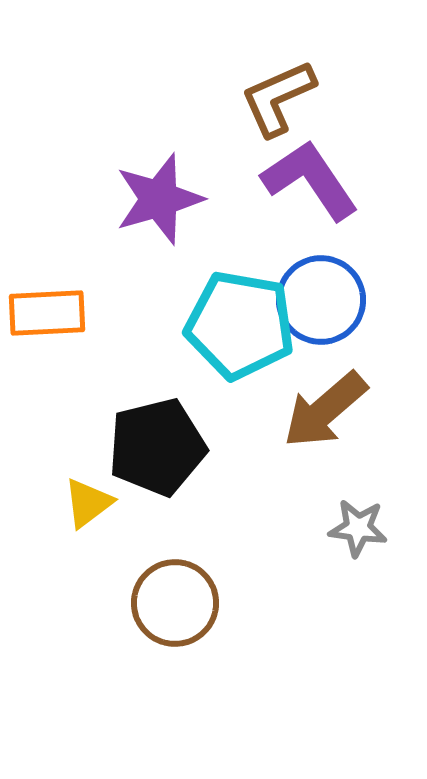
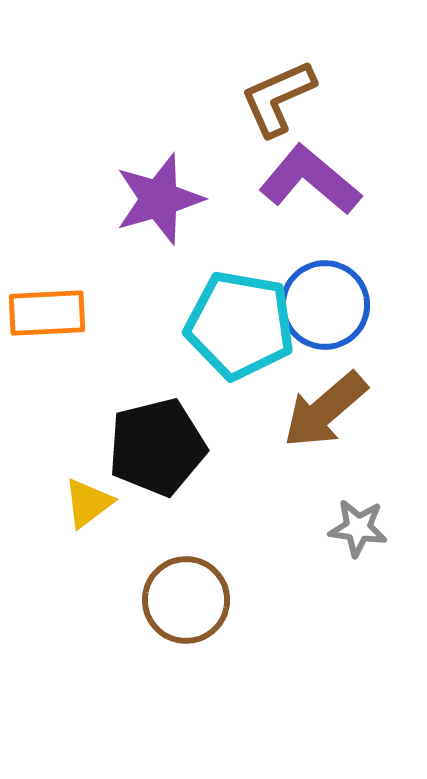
purple L-shape: rotated 16 degrees counterclockwise
blue circle: moved 4 px right, 5 px down
brown circle: moved 11 px right, 3 px up
